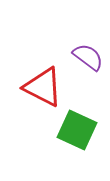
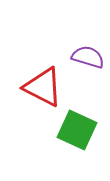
purple semicircle: rotated 20 degrees counterclockwise
